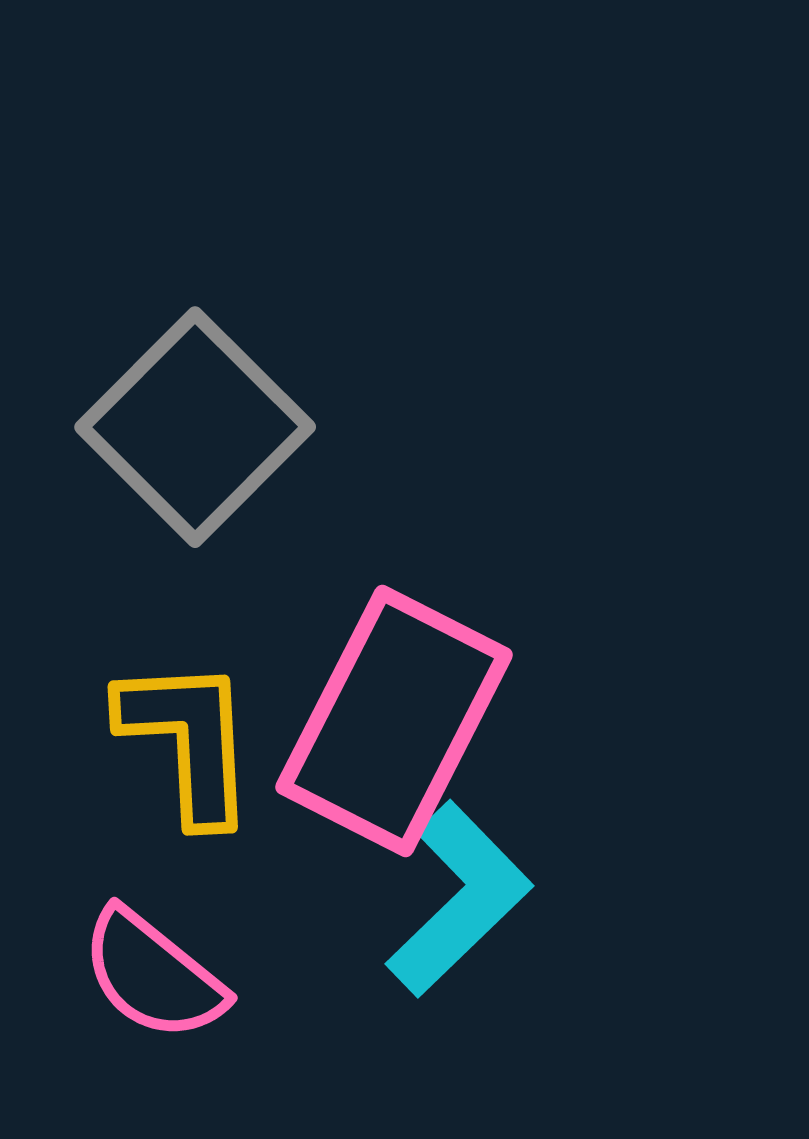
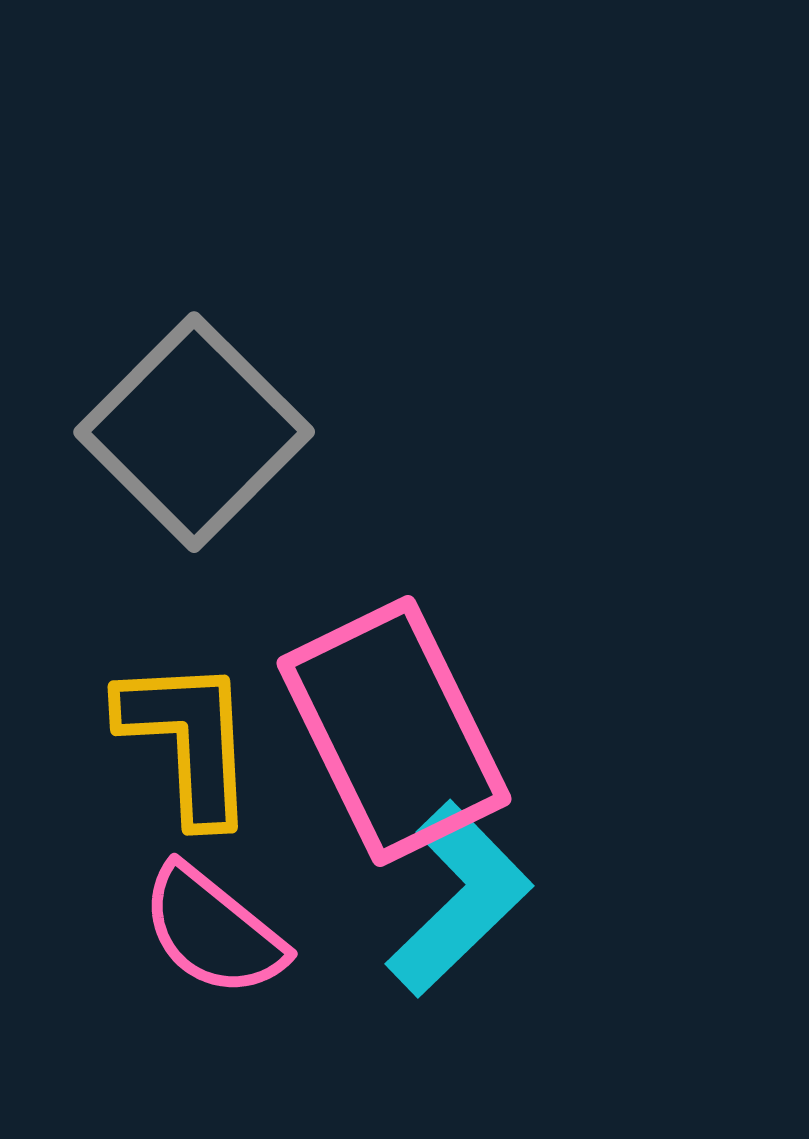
gray square: moved 1 px left, 5 px down
pink rectangle: moved 10 px down; rotated 53 degrees counterclockwise
pink semicircle: moved 60 px right, 44 px up
